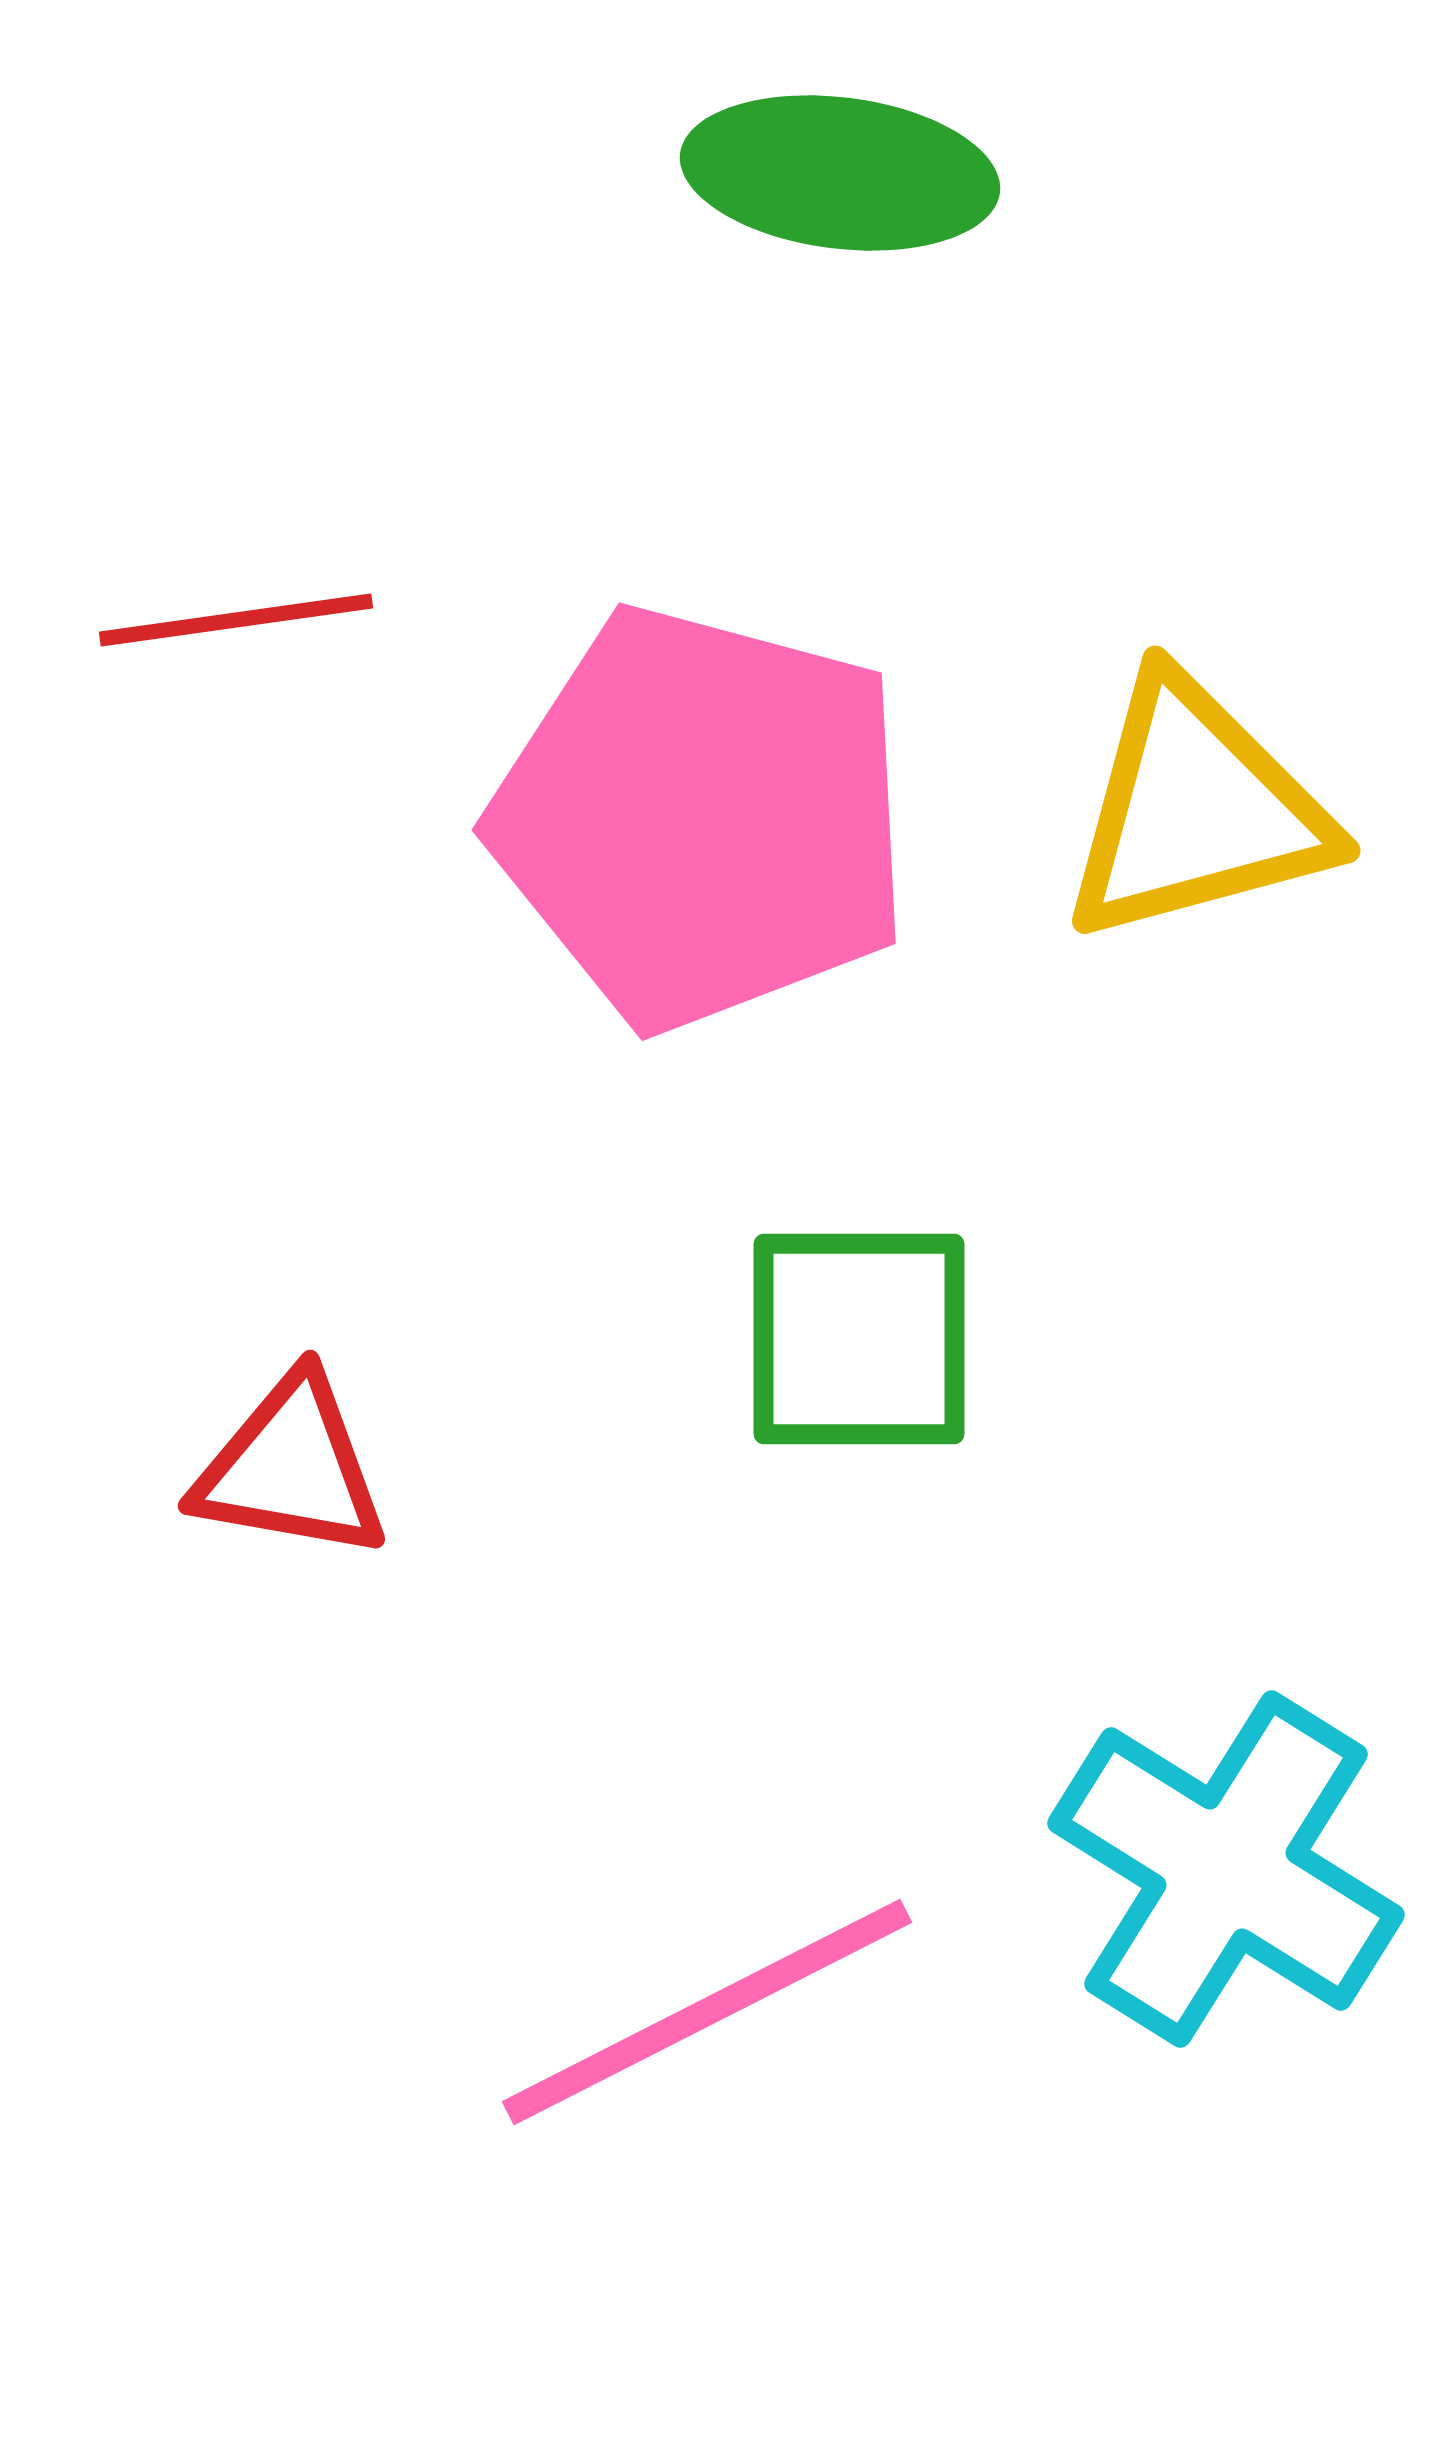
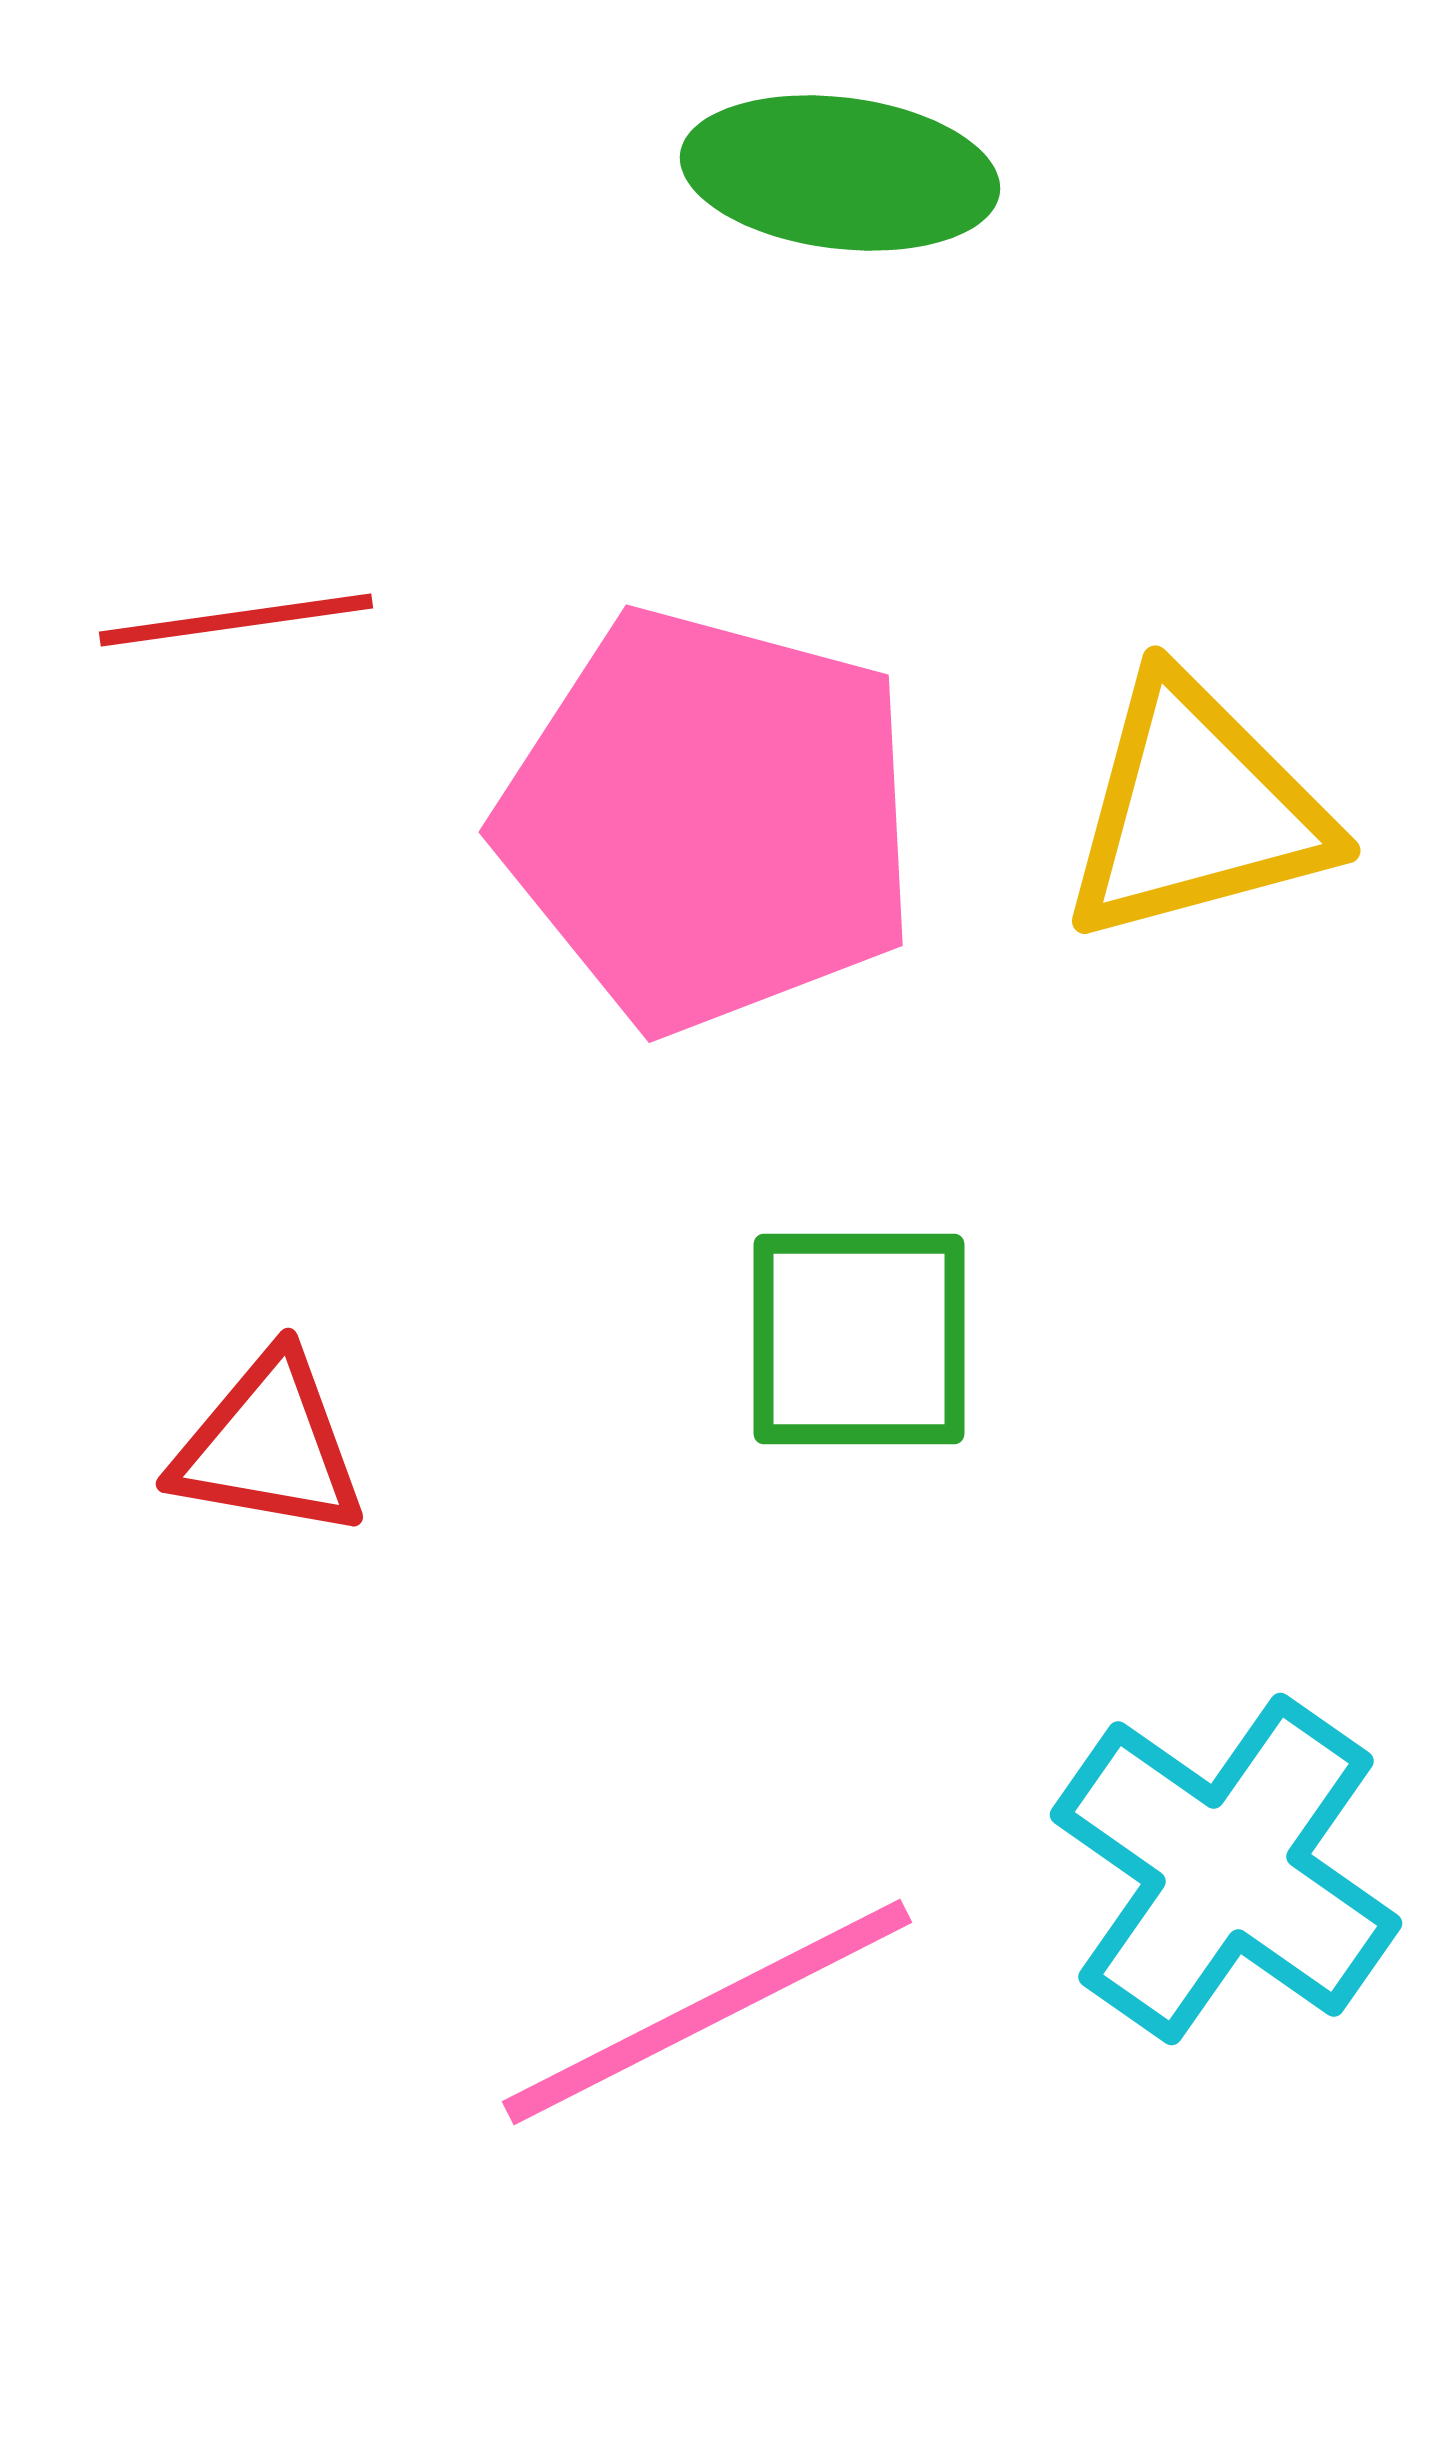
pink pentagon: moved 7 px right, 2 px down
red triangle: moved 22 px left, 22 px up
cyan cross: rotated 3 degrees clockwise
